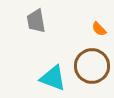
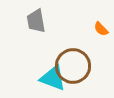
orange semicircle: moved 2 px right
brown circle: moved 19 px left
